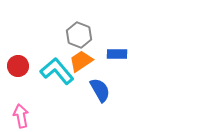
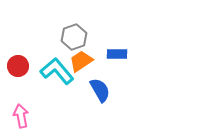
gray hexagon: moved 5 px left, 2 px down; rotated 20 degrees clockwise
